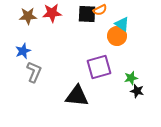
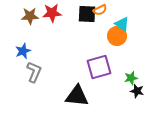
brown star: moved 2 px right
